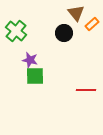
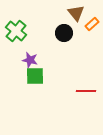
red line: moved 1 px down
